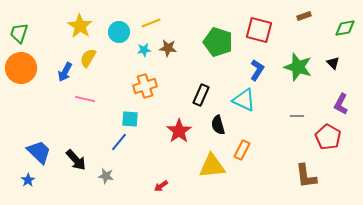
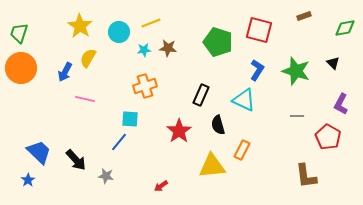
green star: moved 2 px left, 4 px down
